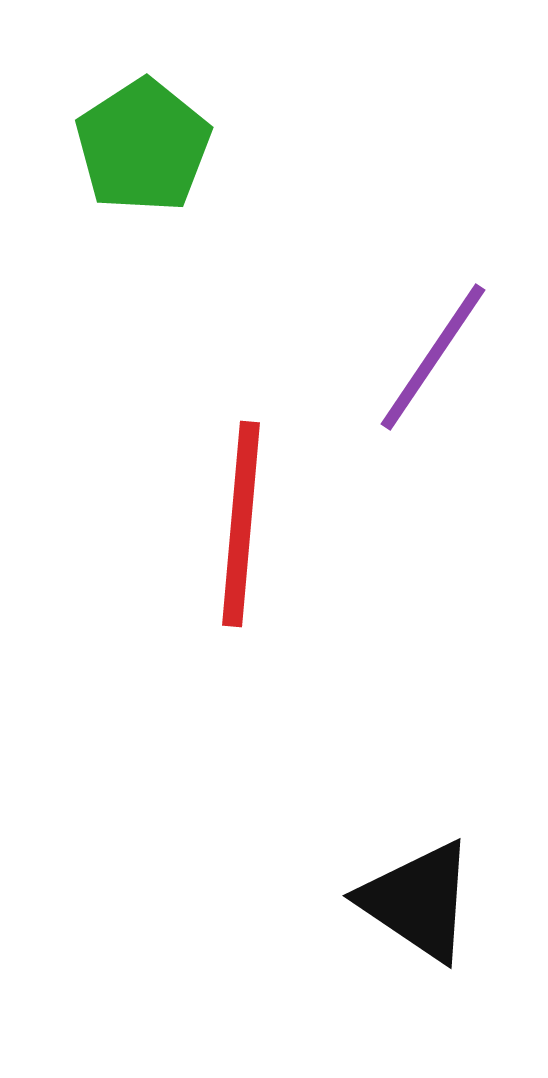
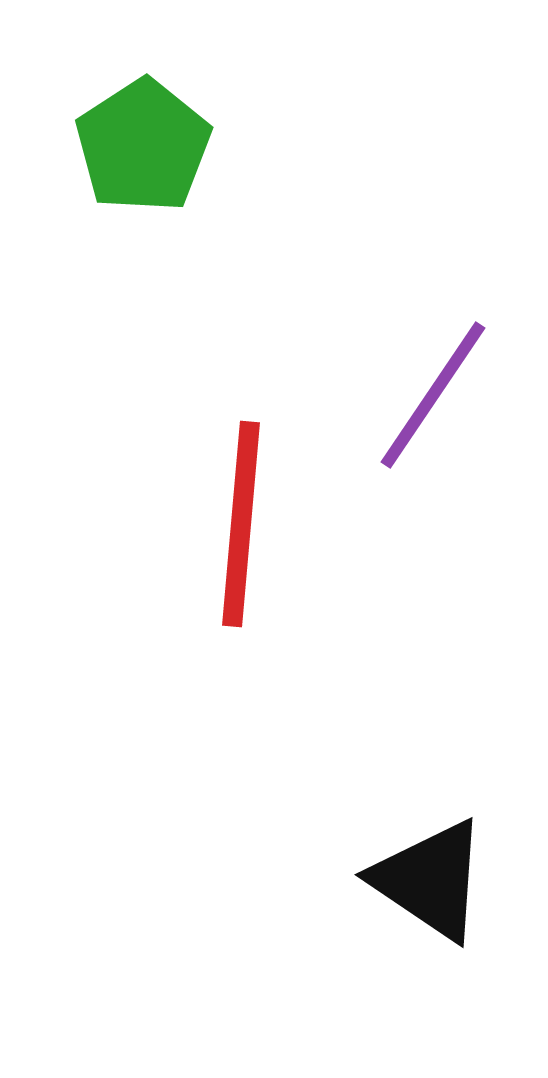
purple line: moved 38 px down
black triangle: moved 12 px right, 21 px up
